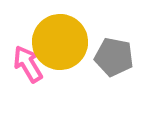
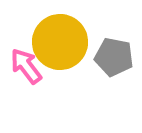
pink arrow: moved 2 px left, 2 px down; rotated 6 degrees counterclockwise
